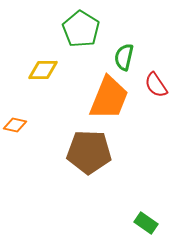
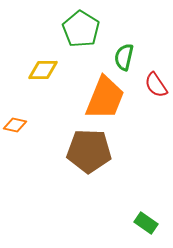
orange trapezoid: moved 4 px left
brown pentagon: moved 1 px up
